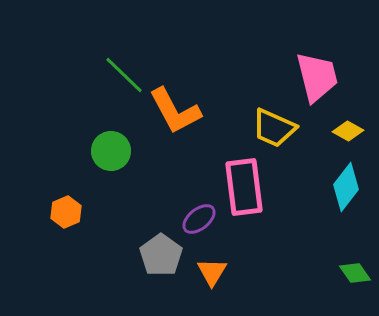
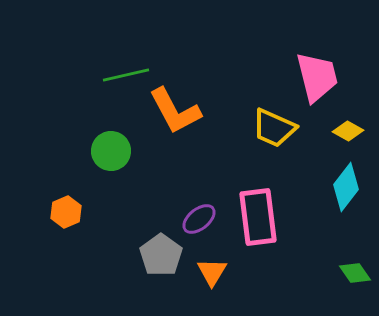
green line: moved 2 px right; rotated 57 degrees counterclockwise
pink rectangle: moved 14 px right, 30 px down
